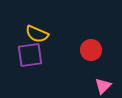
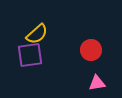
yellow semicircle: rotated 65 degrees counterclockwise
pink triangle: moved 6 px left, 3 px up; rotated 36 degrees clockwise
